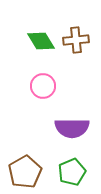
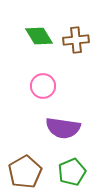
green diamond: moved 2 px left, 5 px up
purple semicircle: moved 9 px left; rotated 8 degrees clockwise
